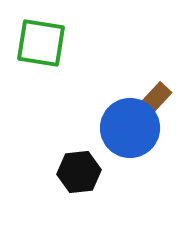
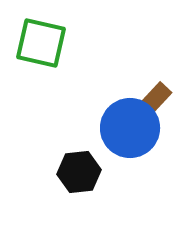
green square: rotated 4 degrees clockwise
